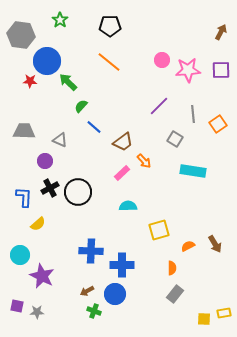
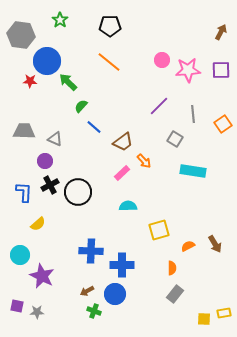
orange square at (218, 124): moved 5 px right
gray triangle at (60, 140): moved 5 px left, 1 px up
black cross at (50, 188): moved 3 px up
blue L-shape at (24, 197): moved 5 px up
